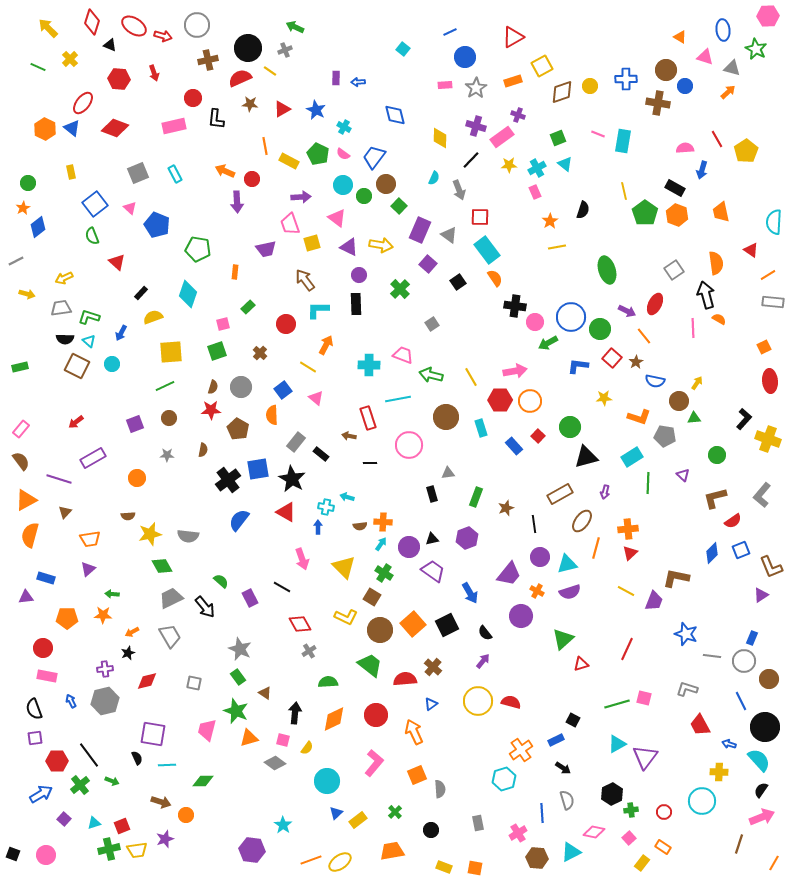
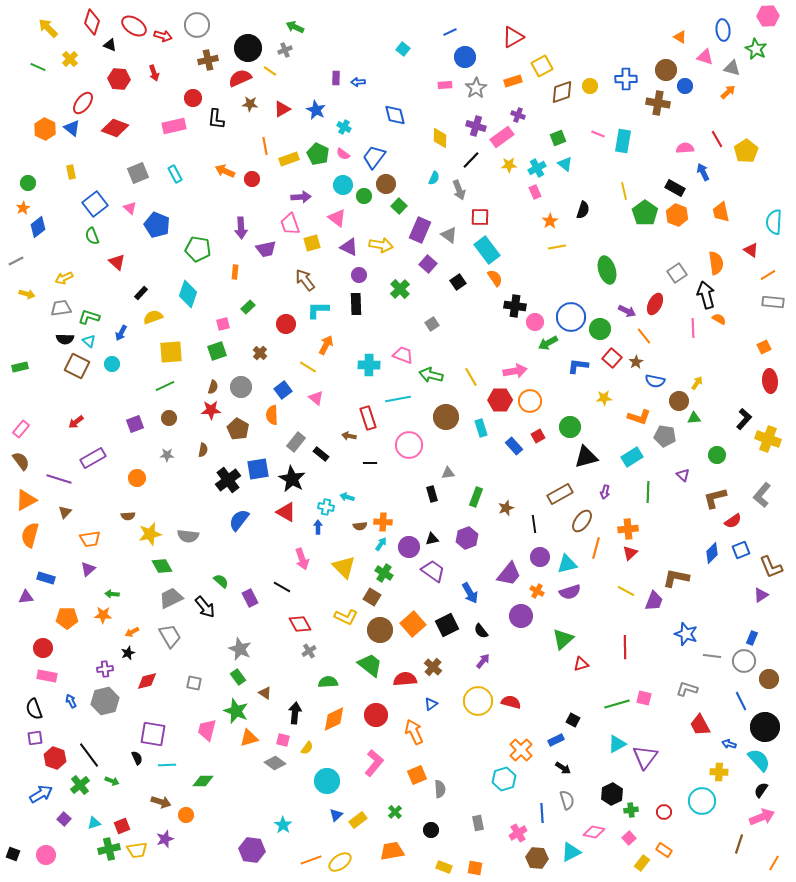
yellow rectangle at (289, 161): moved 2 px up; rotated 48 degrees counterclockwise
blue arrow at (702, 170): moved 1 px right, 2 px down; rotated 138 degrees clockwise
purple arrow at (237, 202): moved 4 px right, 26 px down
gray square at (674, 270): moved 3 px right, 3 px down
red square at (538, 436): rotated 16 degrees clockwise
green line at (648, 483): moved 9 px down
black semicircle at (485, 633): moved 4 px left, 2 px up
red line at (627, 649): moved 2 px left, 2 px up; rotated 25 degrees counterclockwise
orange cross at (521, 750): rotated 10 degrees counterclockwise
red hexagon at (57, 761): moved 2 px left, 3 px up; rotated 20 degrees clockwise
blue triangle at (336, 813): moved 2 px down
orange rectangle at (663, 847): moved 1 px right, 3 px down
